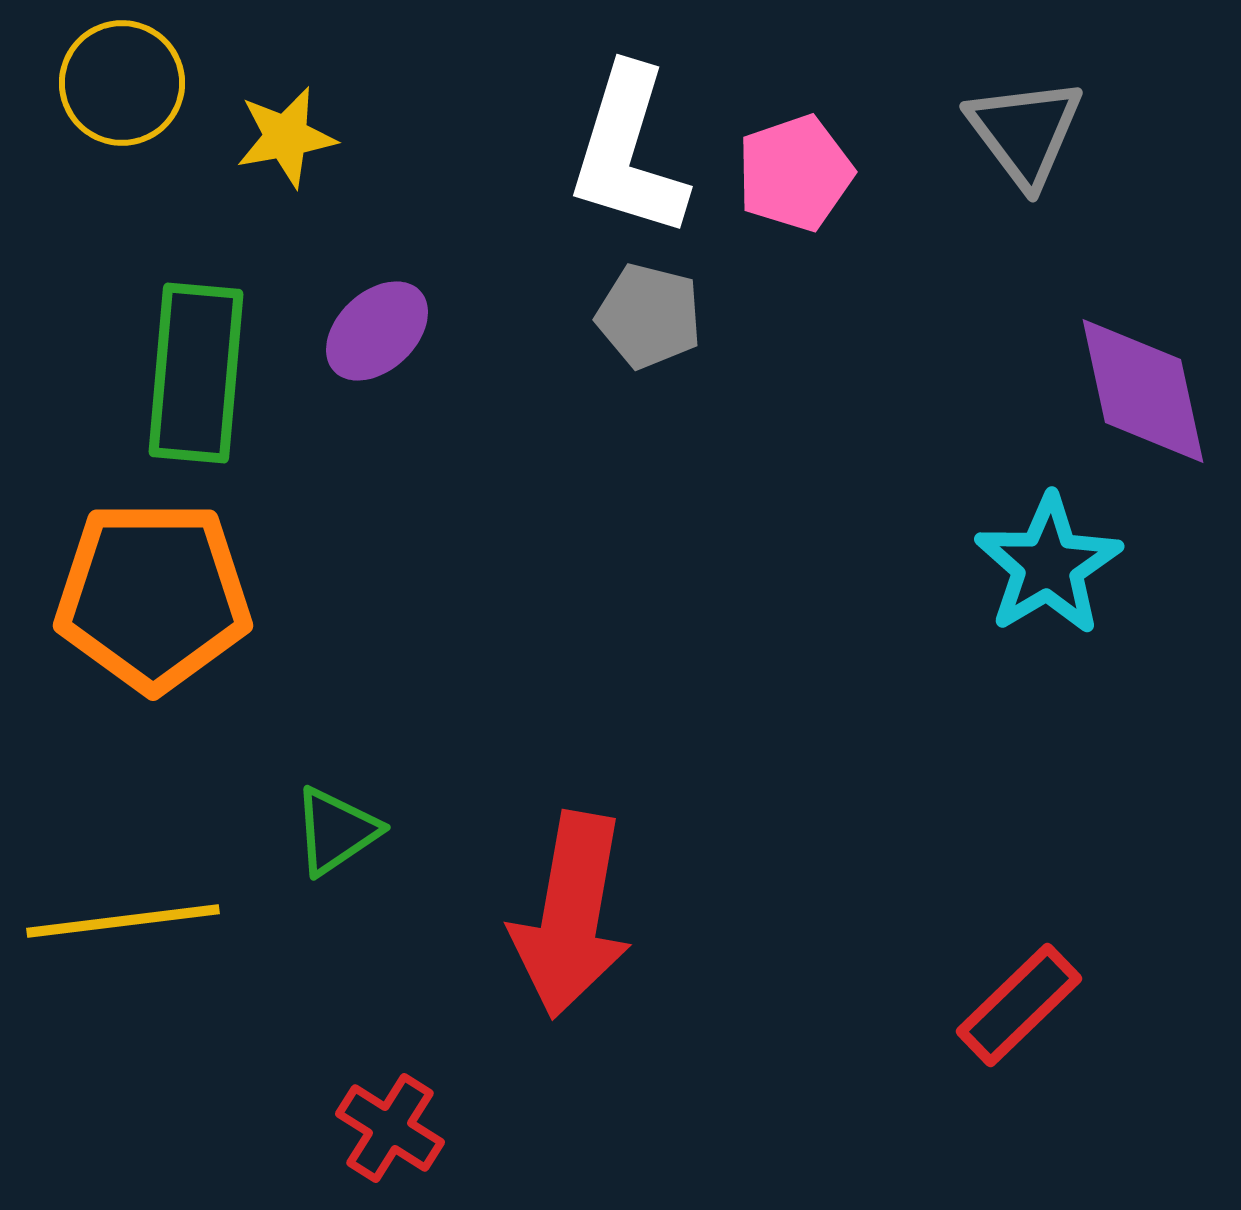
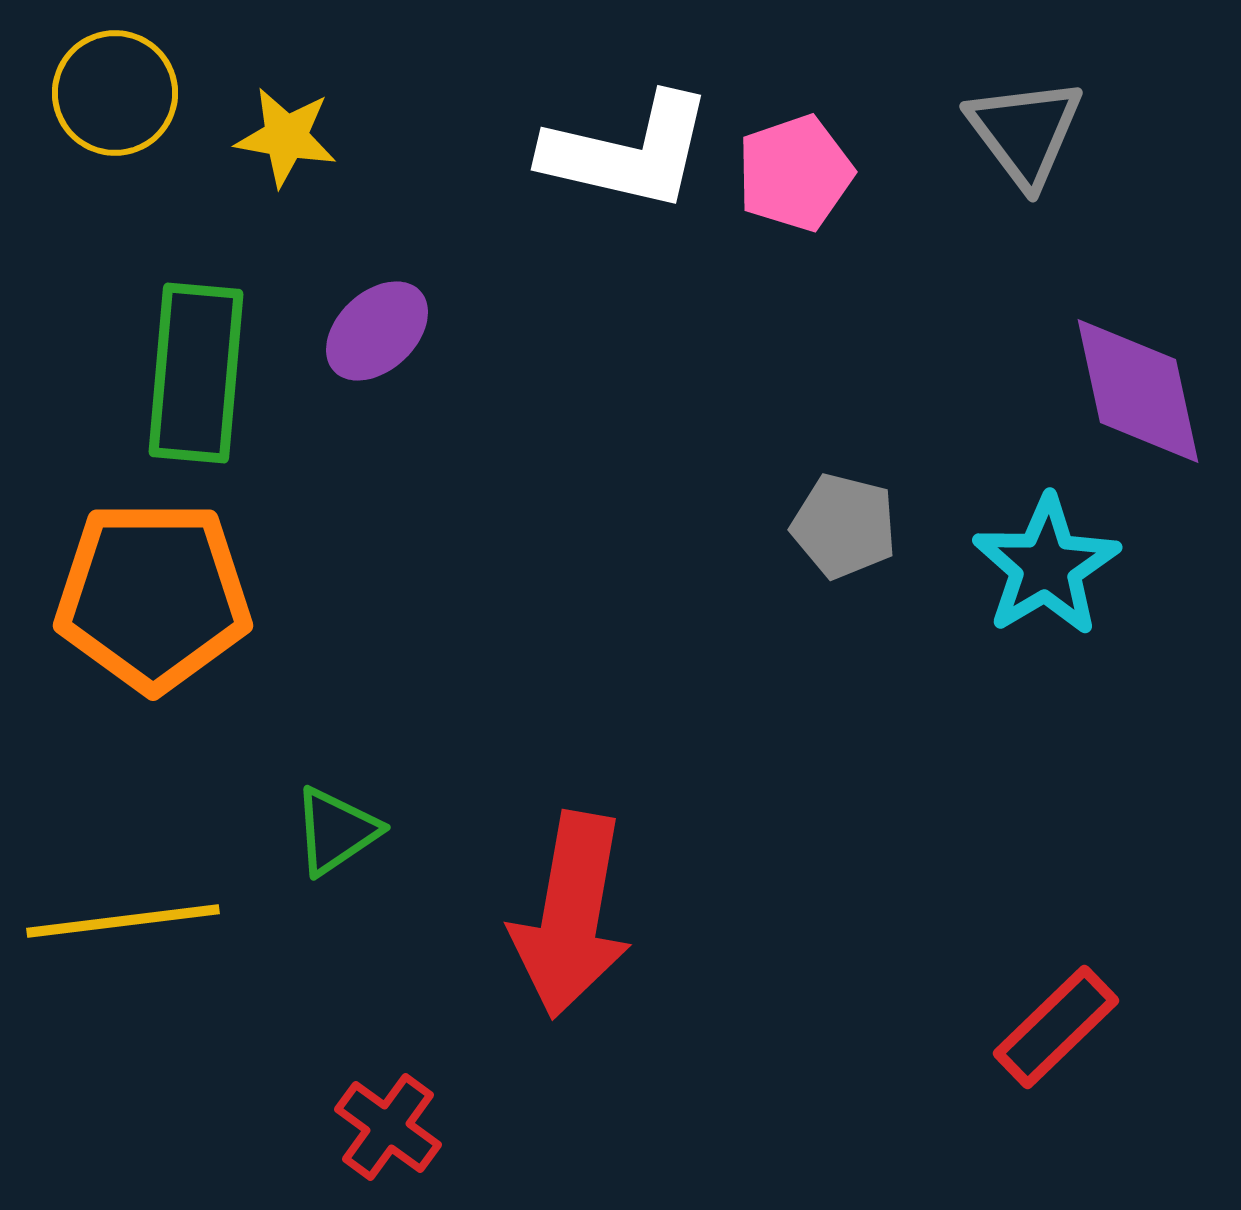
yellow circle: moved 7 px left, 10 px down
yellow star: rotated 20 degrees clockwise
white L-shape: rotated 94 degrees counterclockwise
gray pentagon: moved 195 px right, 210 px down
purple diamond: moved 5 px left
cyan star: moved 2 px left, 1 px down
red rectangle: moved 37 px right, 22 px down
red cross: moved 2 px left, 1 px up; rotated 4 degrees clockwise
